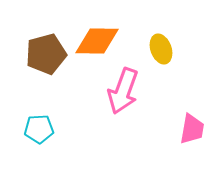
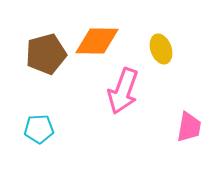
pink trapezoid: moved 3 px left, 2 px up
